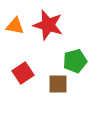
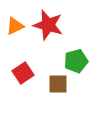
orange triangle: rotated 36 degrees counterclockwise
green pentagon: moved 1 px right
